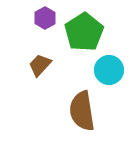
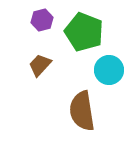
purple hexagon: moved 3 px left, 2 px down; rotated 15 degrees clockwise
green pentagon: rotated 18 degrees counterclockwise
